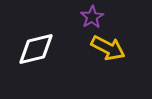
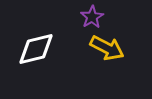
yellow arrow: moved 1 px left
